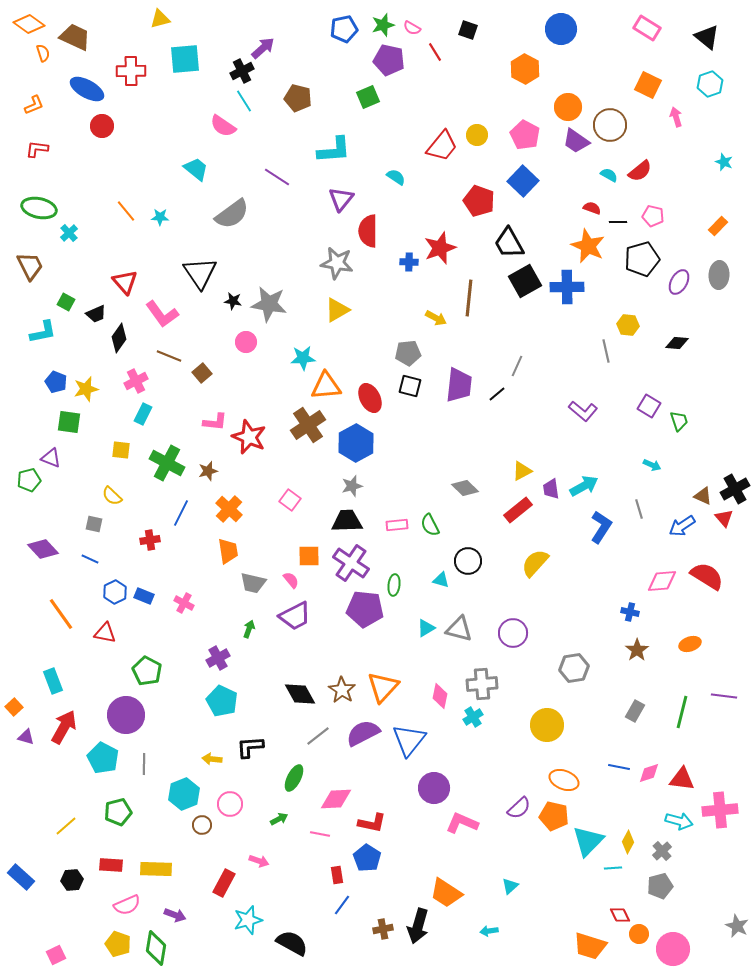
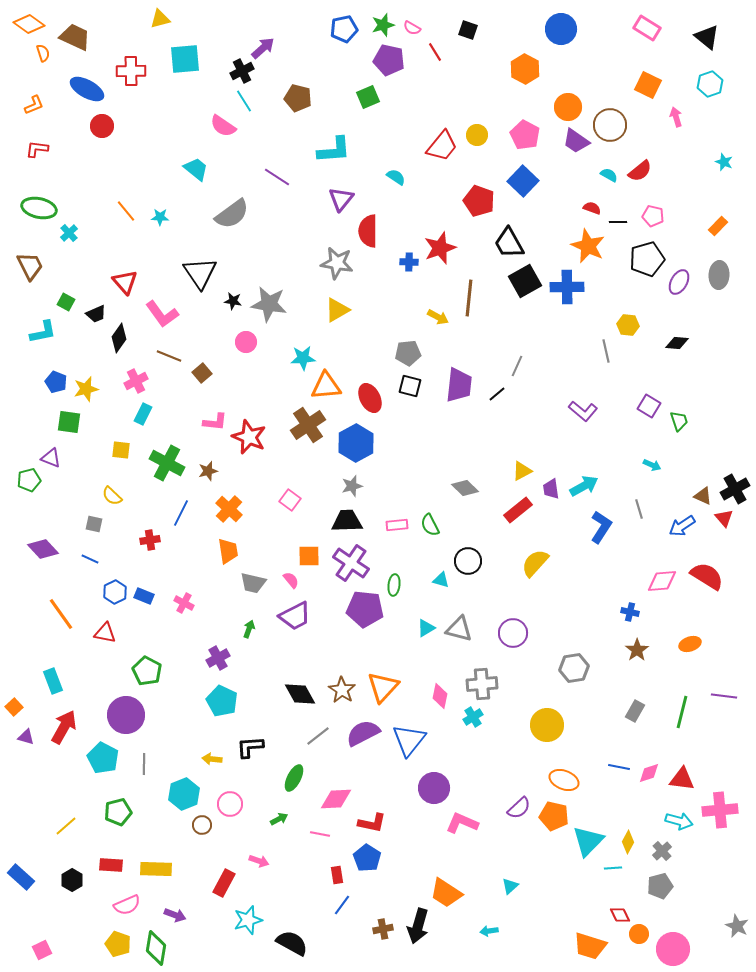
black pentagon at (642, 259): moved 5 px right
yellow arrow at (436, 318): moved 2 px right, 1 px up
black hexagon at (72, 880): rotated 25 degrees counterclockwise
pink square at (56, 955): moved 14 px left, 5 px up
